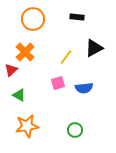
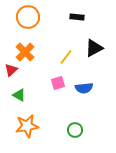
orange circle: moved 5 px left, 2 px up
